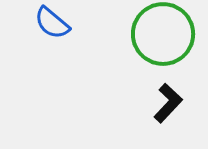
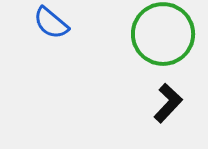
blue semicircle: moved 1 px left
